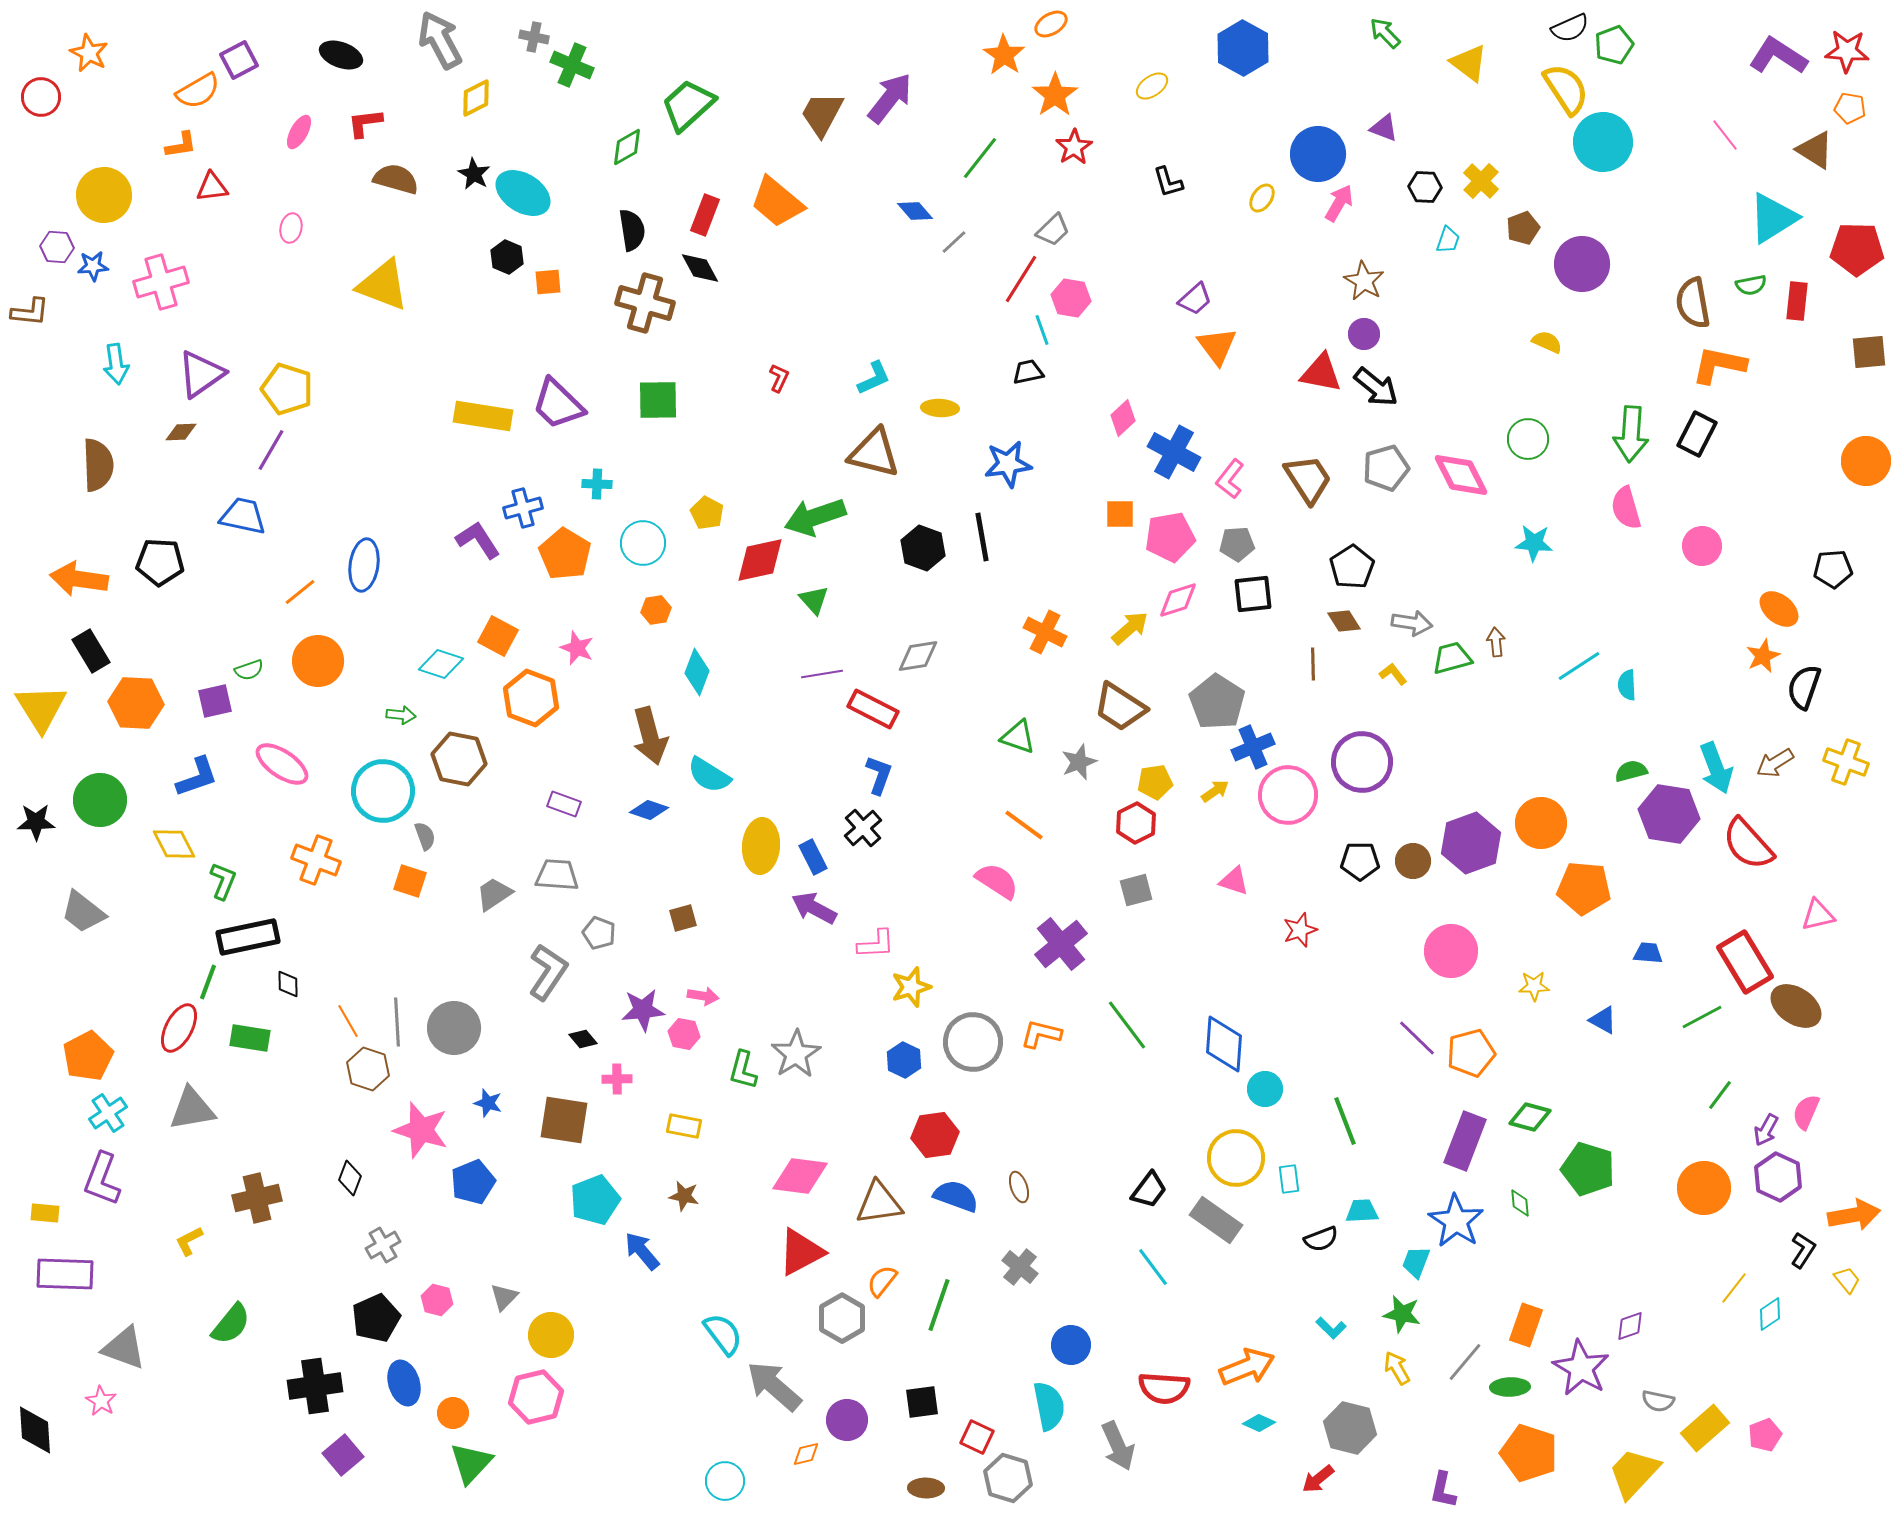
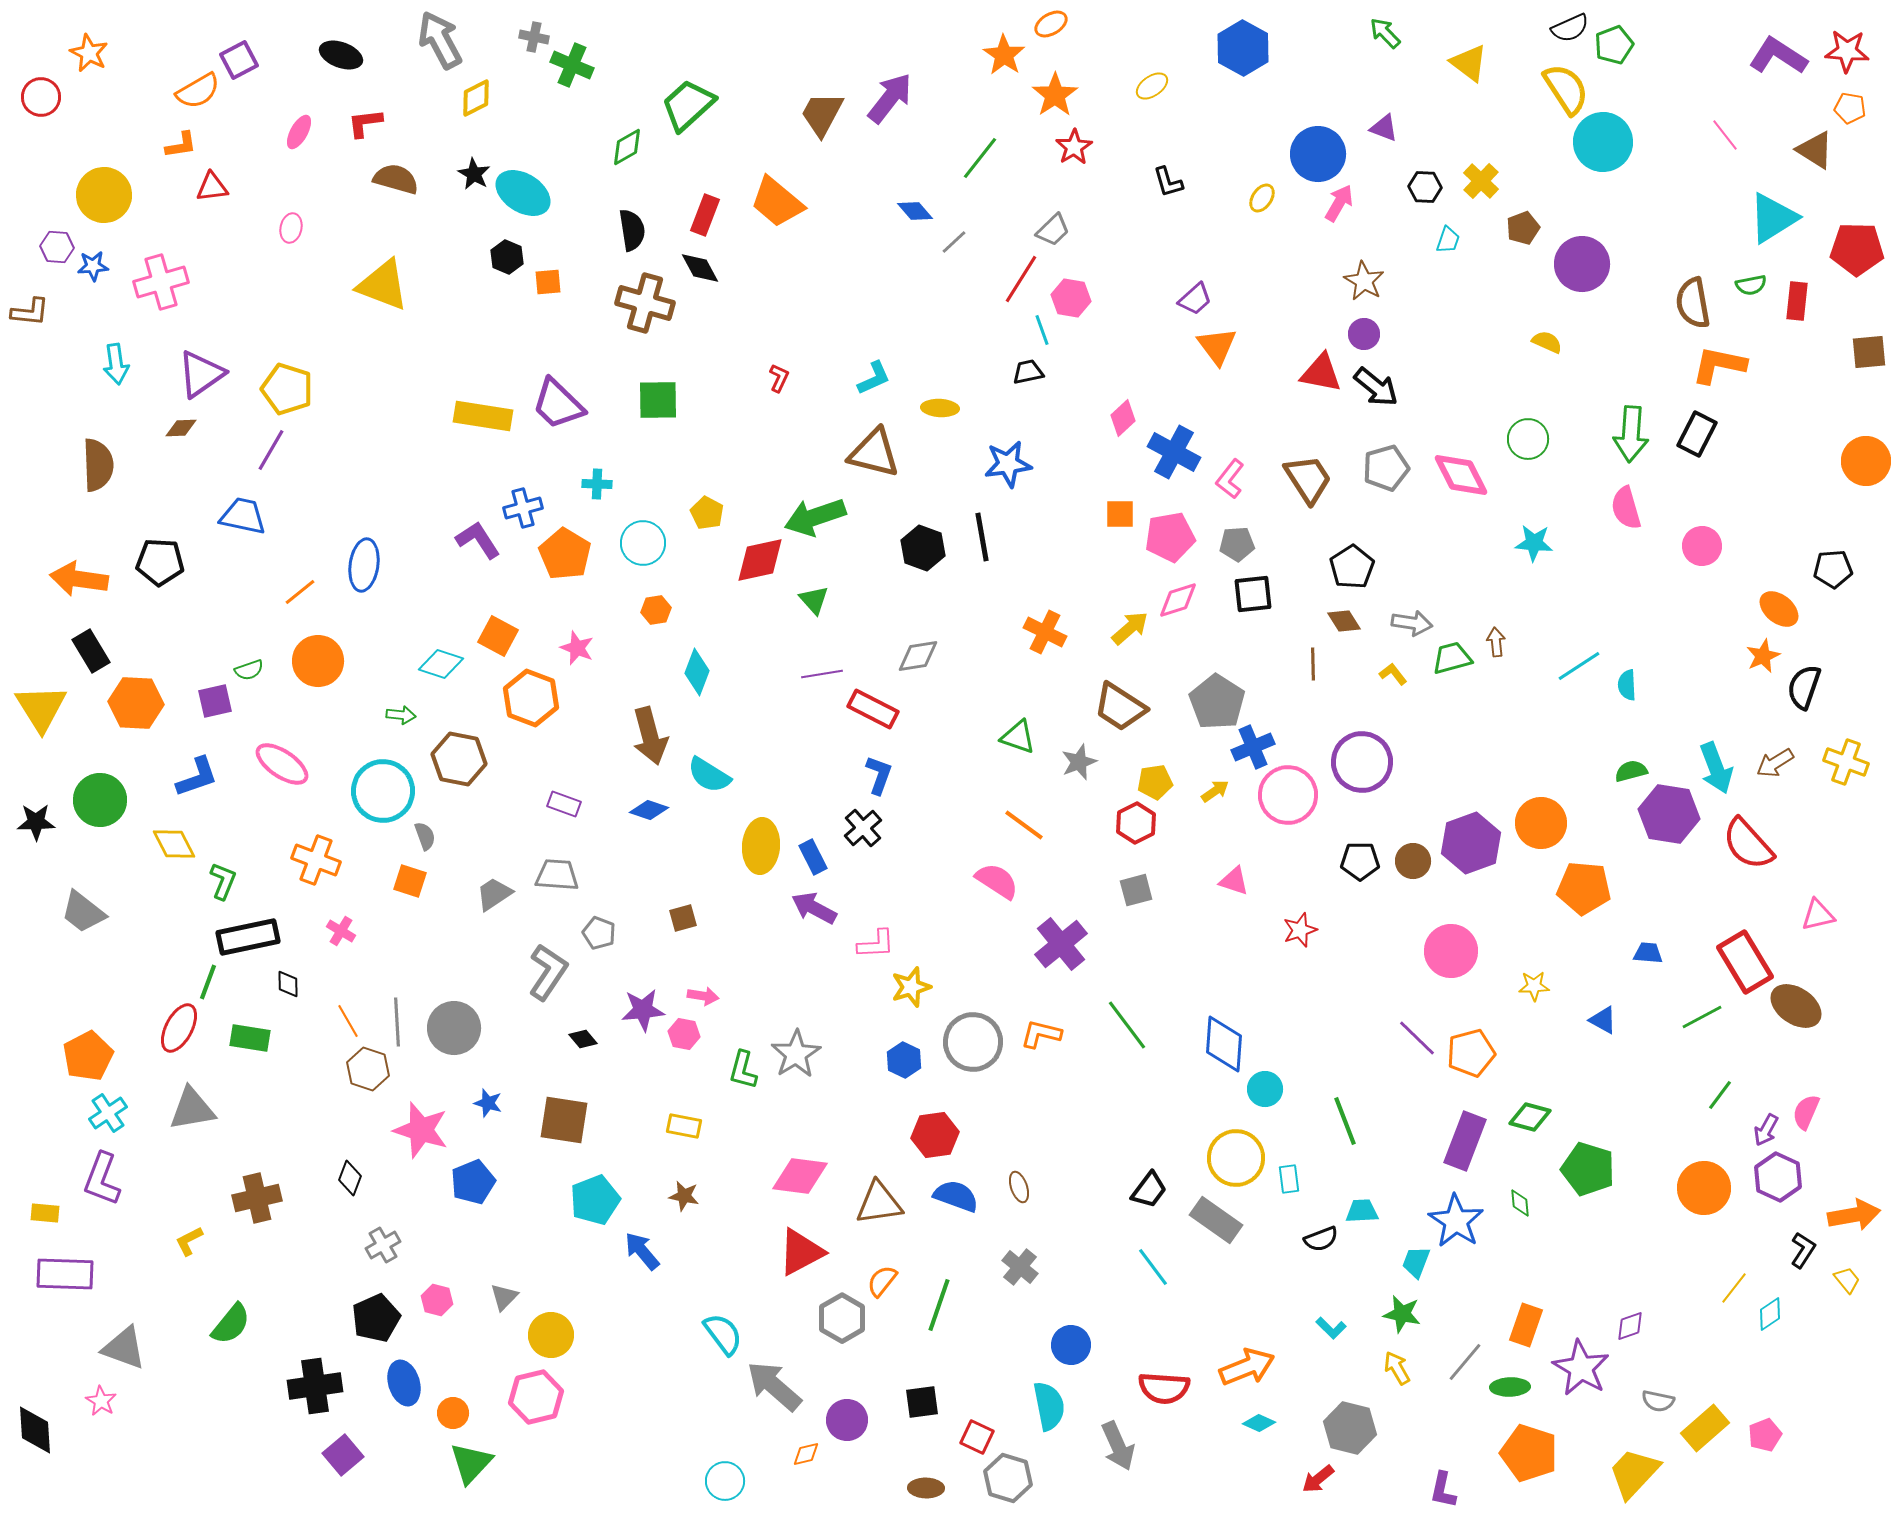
brown diamond at (181, 432): moved 4 px up
pink cross at (617, 1079): moved 276 px left, 148 px up; rotated 32 degrees clockwise
